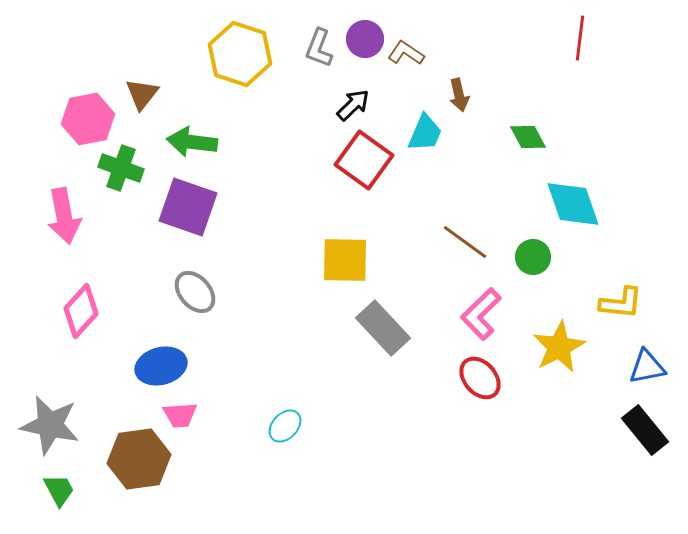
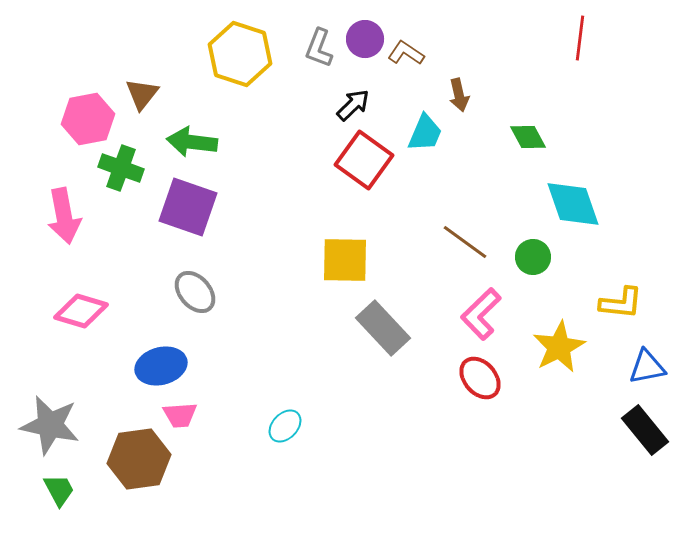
pink diamond: rotated 64 degrees clockwise
